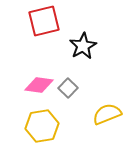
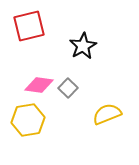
red square: moved 15 px left, 5 px down
yellow hexagon: moved 14 px left, 6 px up
